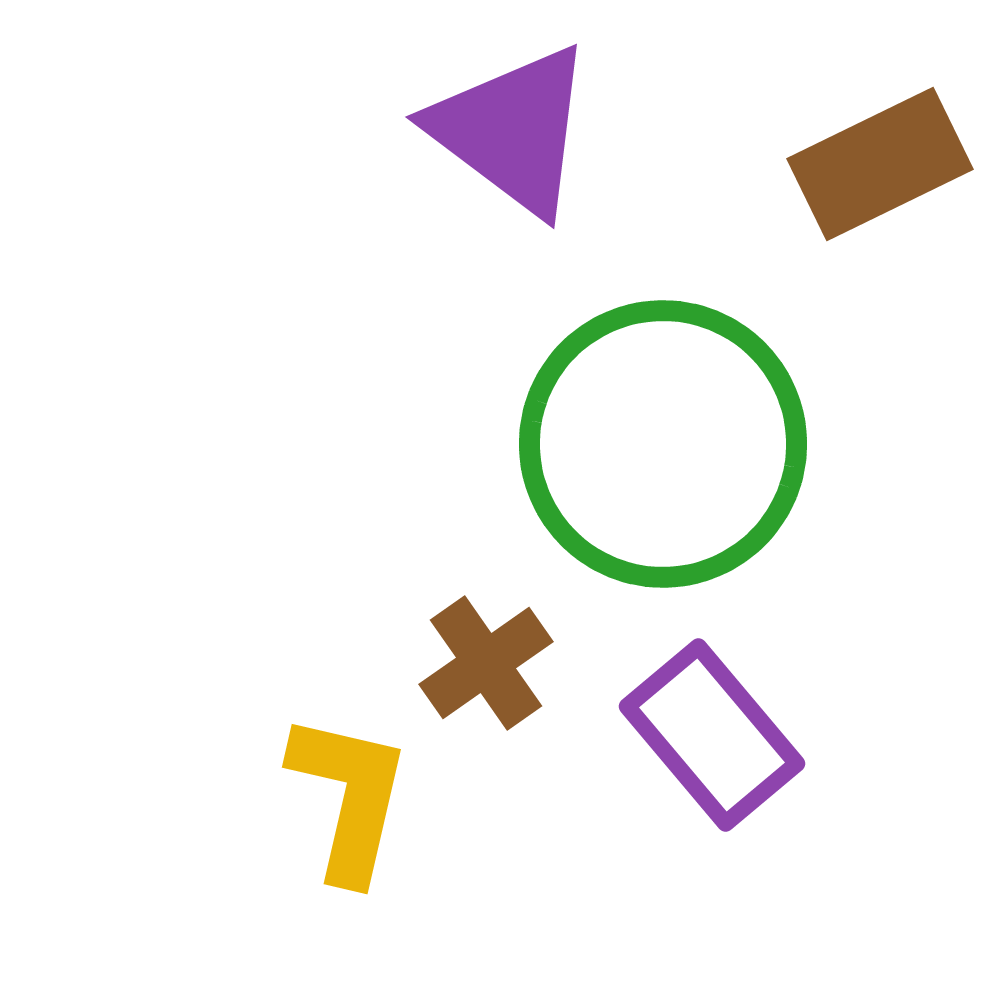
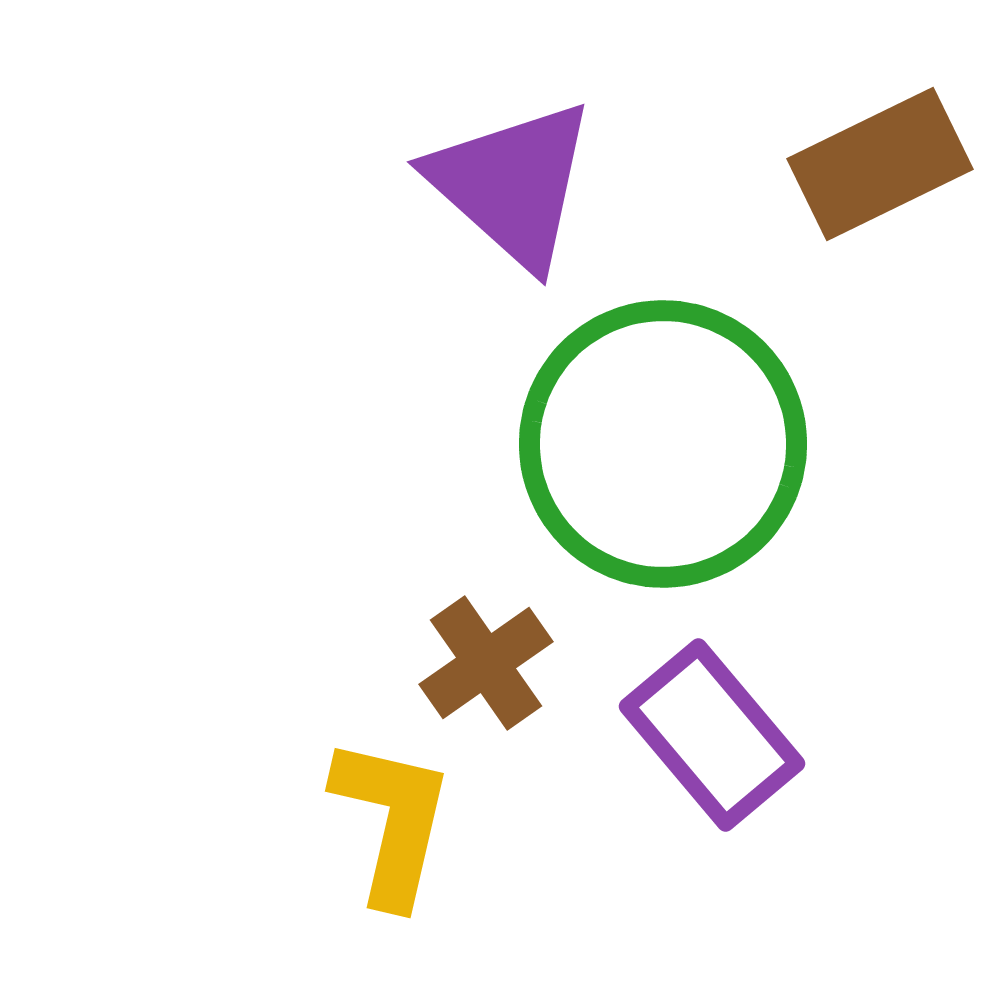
purple triangle: moved 54 px down; rotated 5 degrees clockwise
yellow L-shape: moved 43 px right, 24 px down
